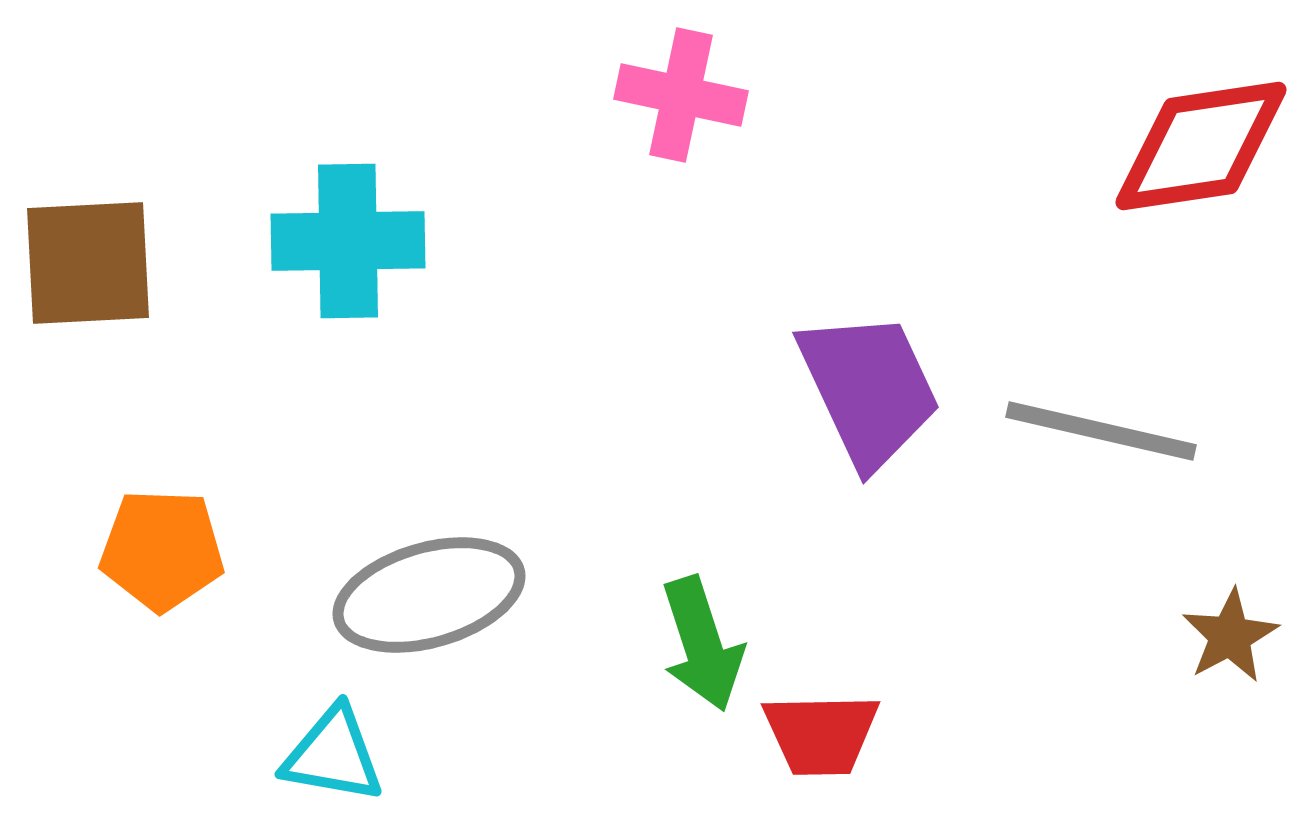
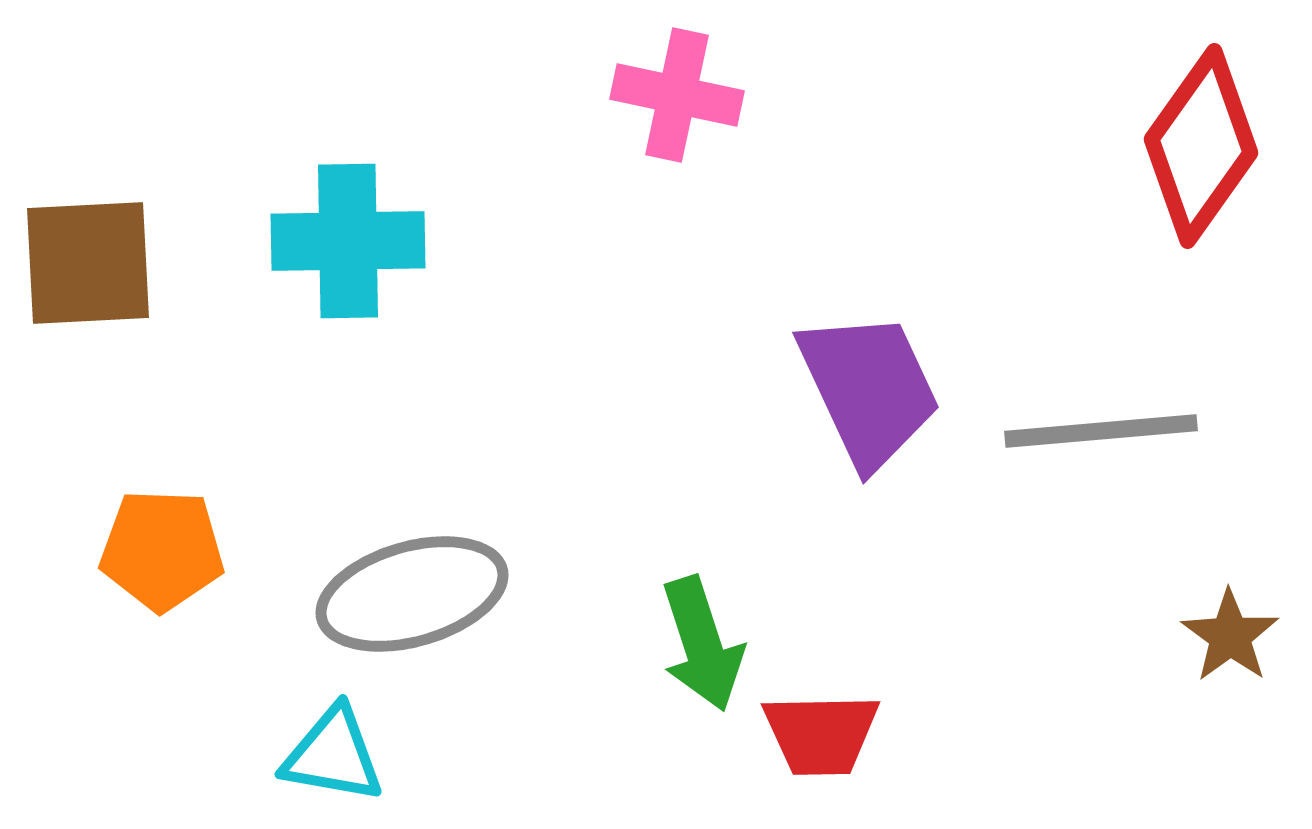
pink cross: moved 4 px left
red diamond: rotated 46 degrees counterclockwise
gray line: rotated 18 degrees counterclockwise
gray ellipse: moved 17 px left, 1 px up
brown star: rotated 8 degrees counterclockwise
